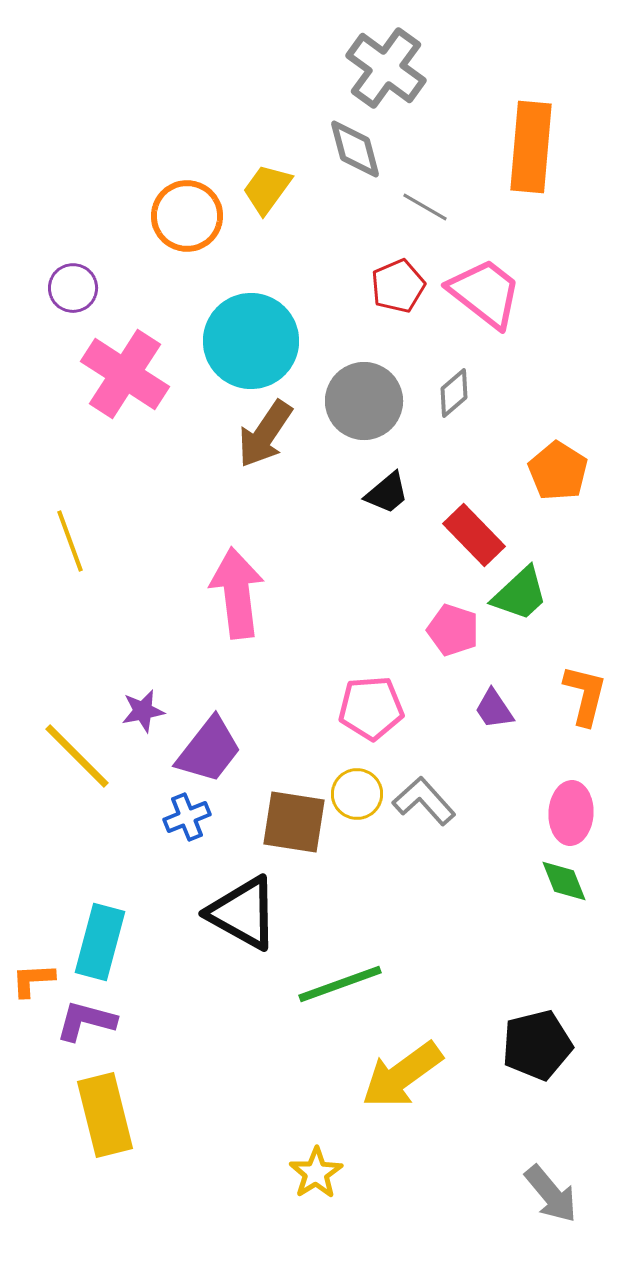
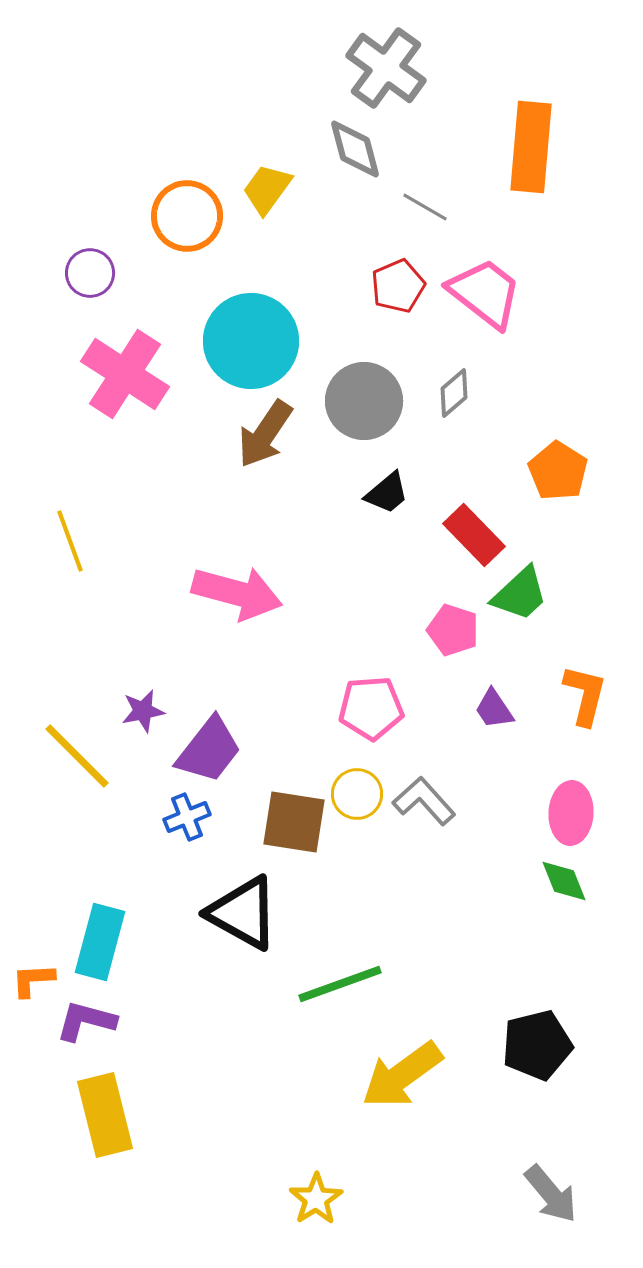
purple circle at (73, 288): moved 17 px right, 15 px up
pink arrow at (237, 593): rotated 112 degrees clockwise
yellow star at (316, 1173): moved 26 px down
